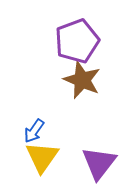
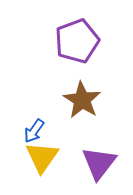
brown star: moved 20 px down; rotated 9 degrees clockwise
